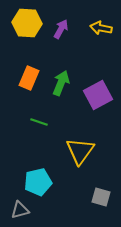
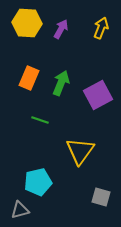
yellow arrow: rotated 100 degrees clockwise
green line: moved 1 px right, 2 px up
